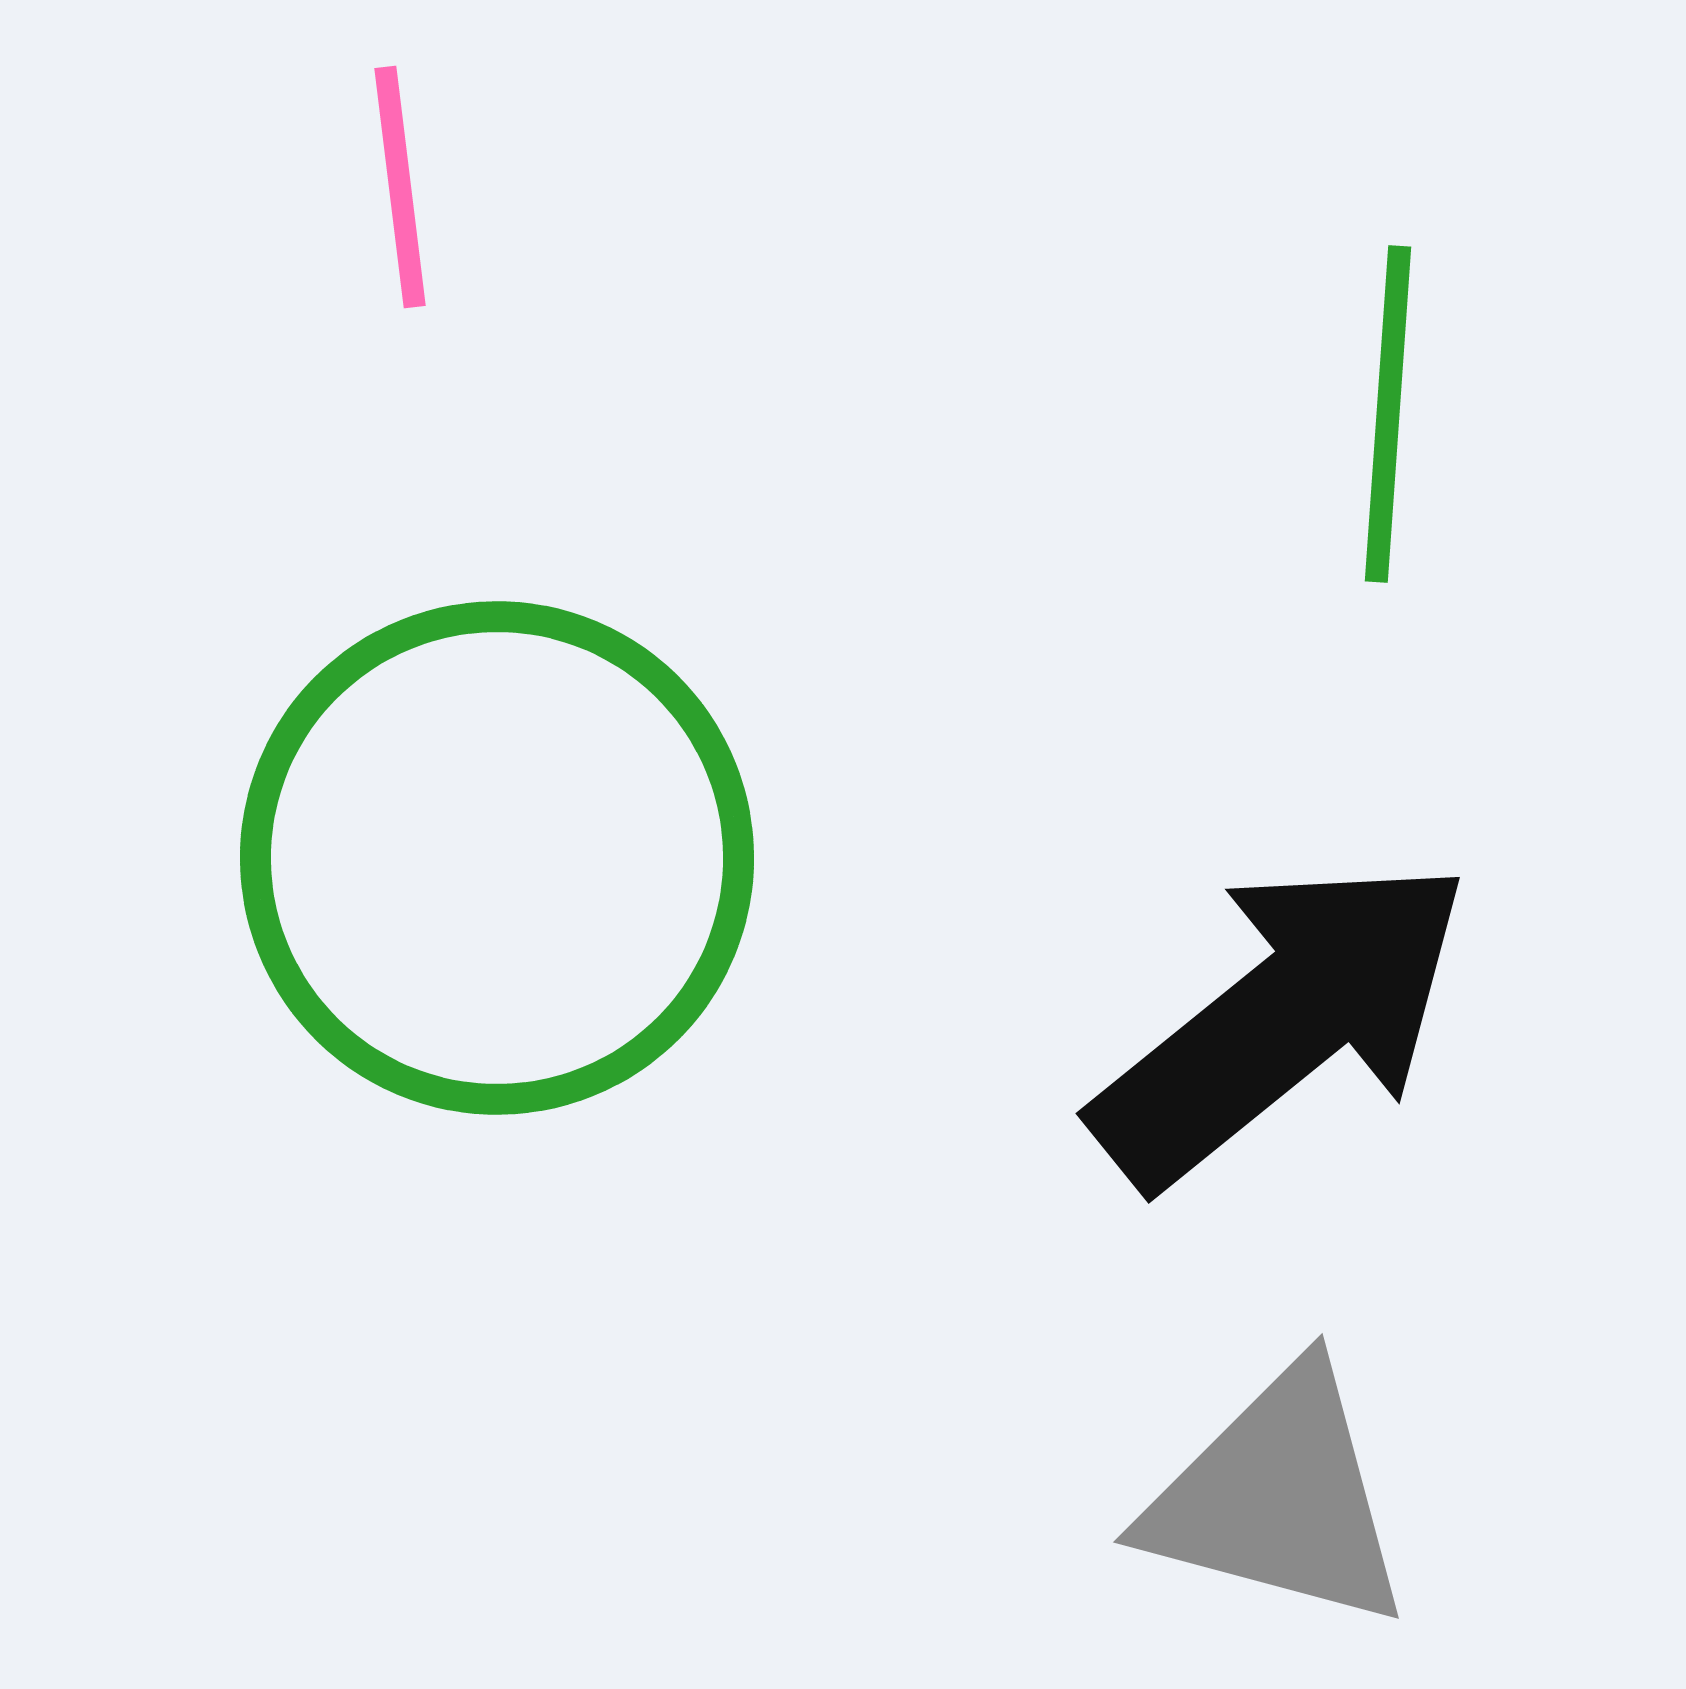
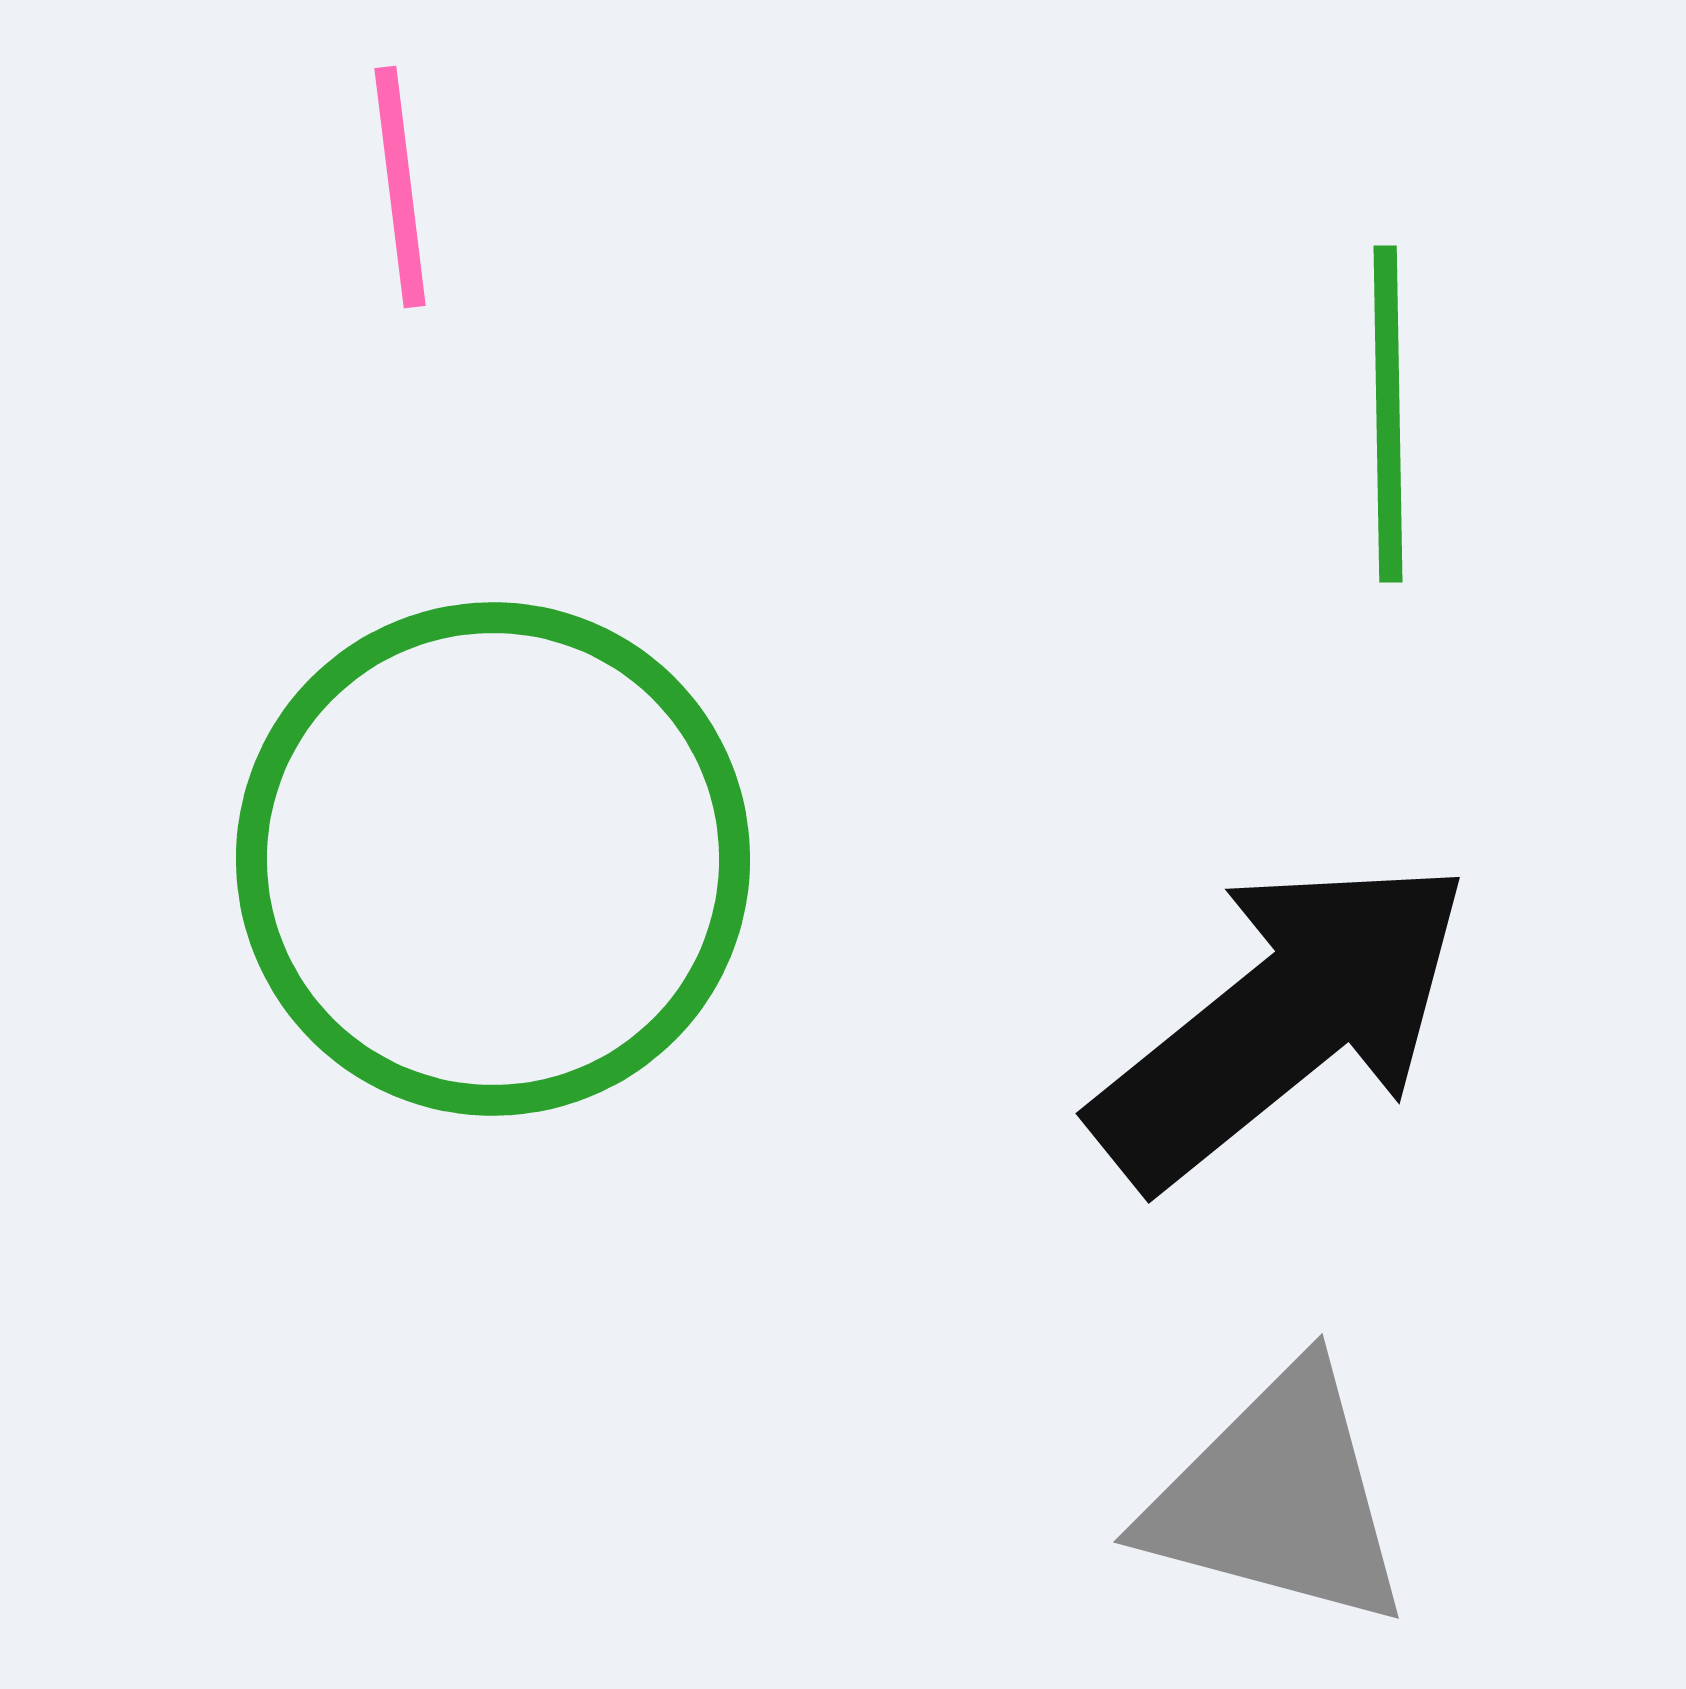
green line: rotated 5 degrees counterclockwise
green circle: moved 4 px left, 1 px down
